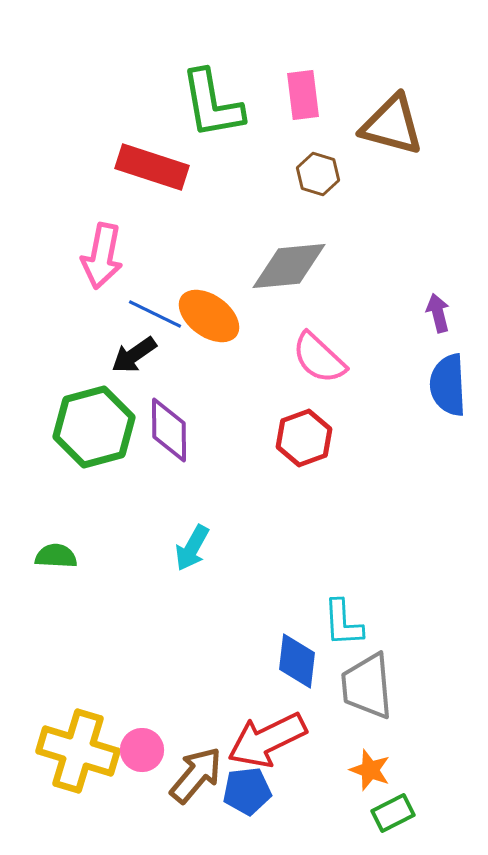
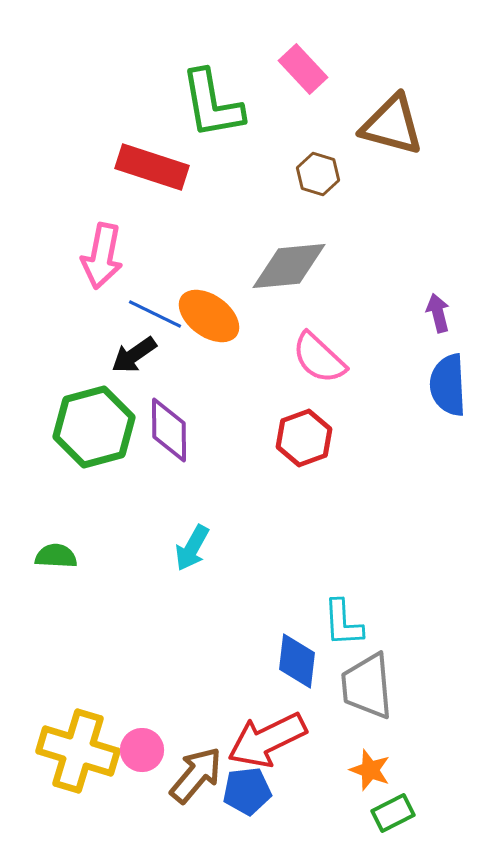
pink rectangle: moved 26 px up; rotated 36 degrees counterclockwise
